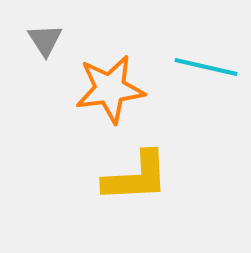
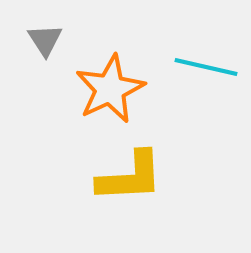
orange star: rotated 18 degrees counterclockwise
yellow L-shape: moved 6 px left
